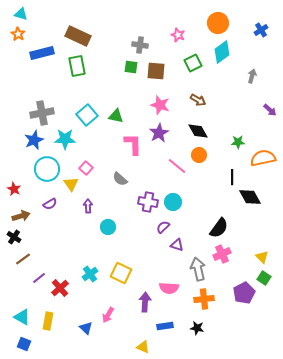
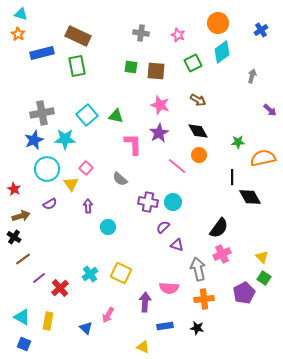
gray cross at (140, 45): moved 1 px right, 12 px up
